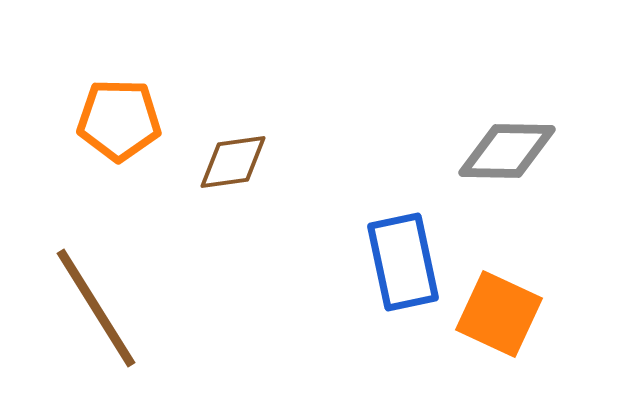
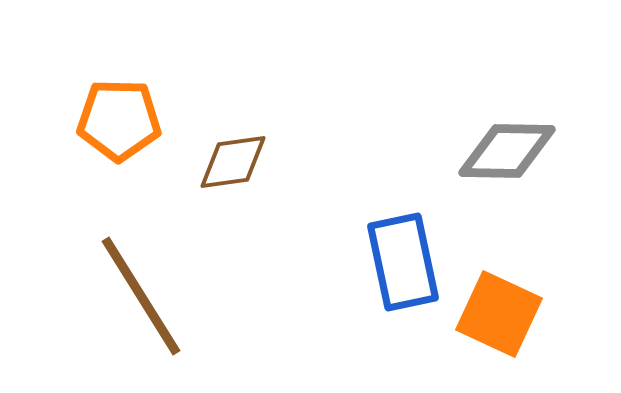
brown line: moved 45 px right, 12 px up
